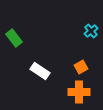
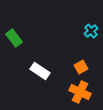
orange cross: moved 1 px right; rotated 25 degrees clockwise
